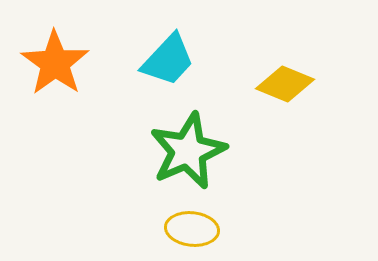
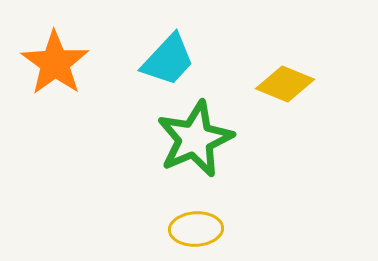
green star: moved 7 px right, 12 px up
yellow ellipse: moved 4 px right; rotated 9 degrees counterclockwise
